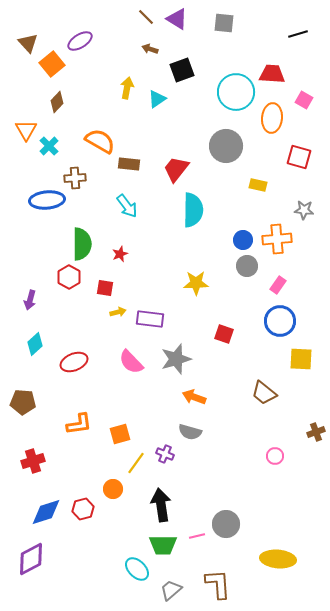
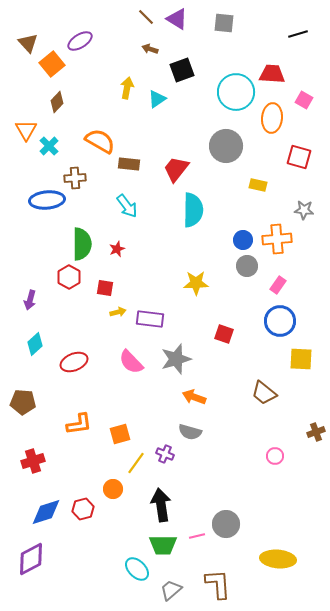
red star at (120, 254): moved 3 px left, 5 px up
